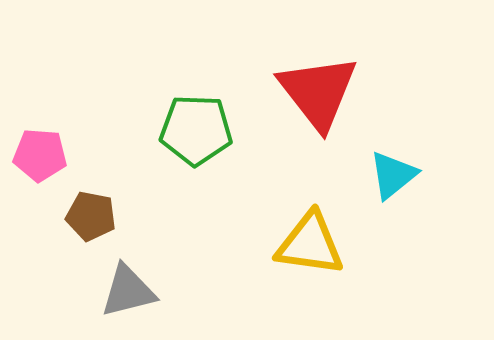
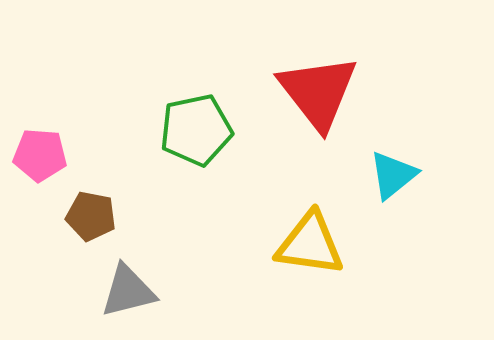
green pentagon: rotated 14 degrees counterclockwise
